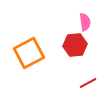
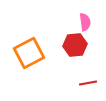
red line: rotated 18 degrees clockwise
